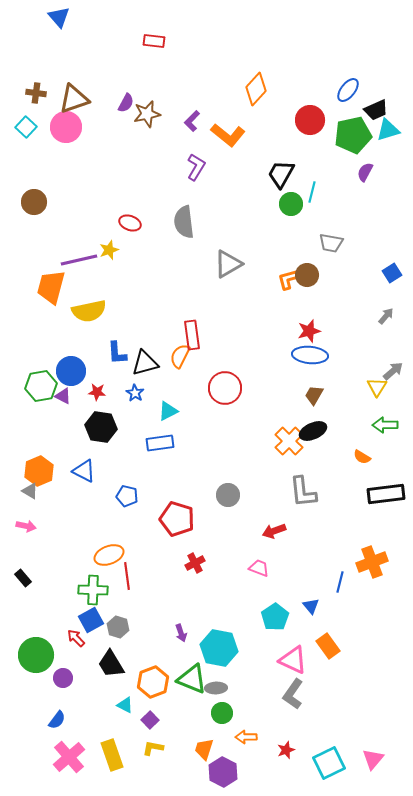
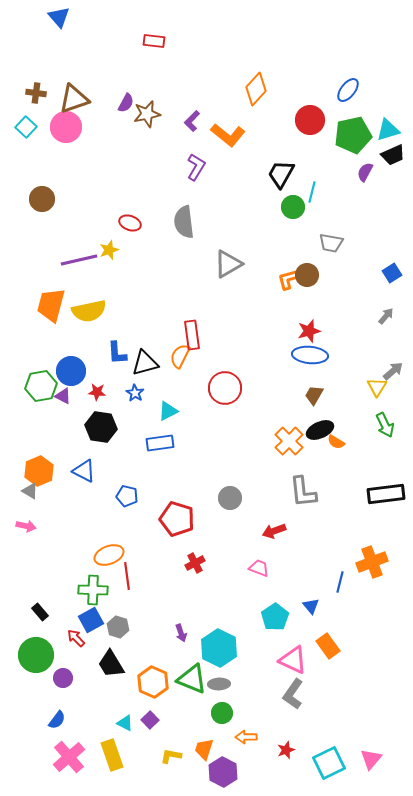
black trapezoid at (376, 110): moved 17 px right, 45 px down
brown circle at (34, 202): moved 8 px right, 3 px up
green circle at (291, 204): moved 2 px right, 3 px down
orange trapezoid at (51, 287): moved 18 px down
green arrow at (385, 425): rotated 115 degrees counterclockwise
black ellipse at (313, 431): moved 7 px right, 1 px up
orange semicircle at (362, 457): moved 26 px left, 15 px up
gray circle at (228, 495): moved 2 px right, 3 px down
black rectangle at (23, 578): moved 17 px right, 34 px down
cyan hexagon at (219, 648): rotated 15 degrees clockwise
orange hexagon at (153, 682): rotated 16 degrees counterclockwise
gray ellipse at (216, 688): moved 3 px right, 4 px up
cyan triangle at (125, 705): moved 18 px down
yellow L-shape at (153, 748): moved 18 px right, 8 px down
pink triangle at (373, 759): moved 2 px left
